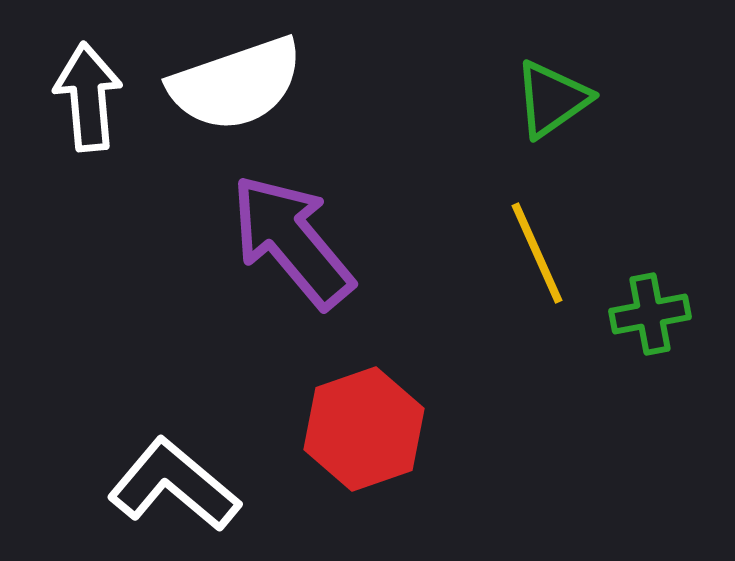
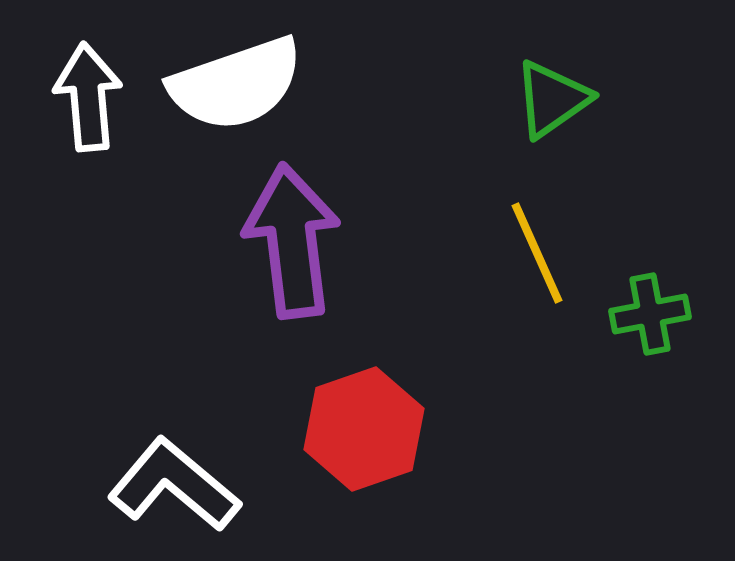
purple arrow: rotated 33 degrees clockwise
